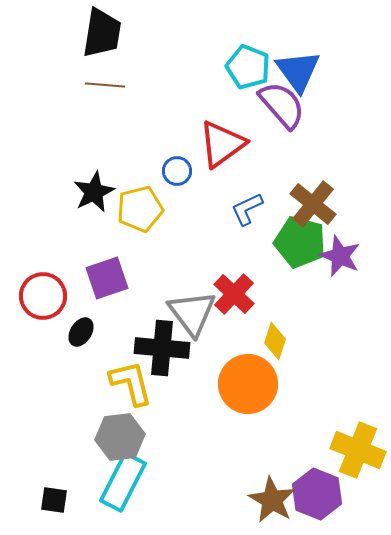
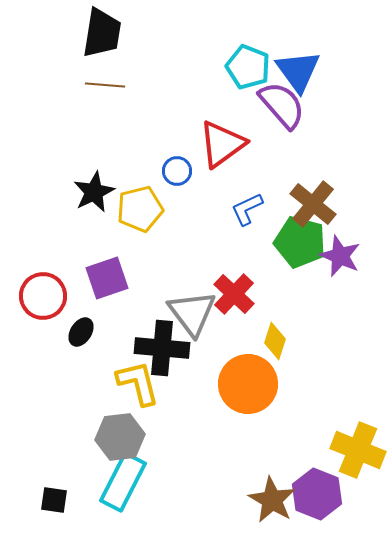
yellow L-shape: moved 7 px right
